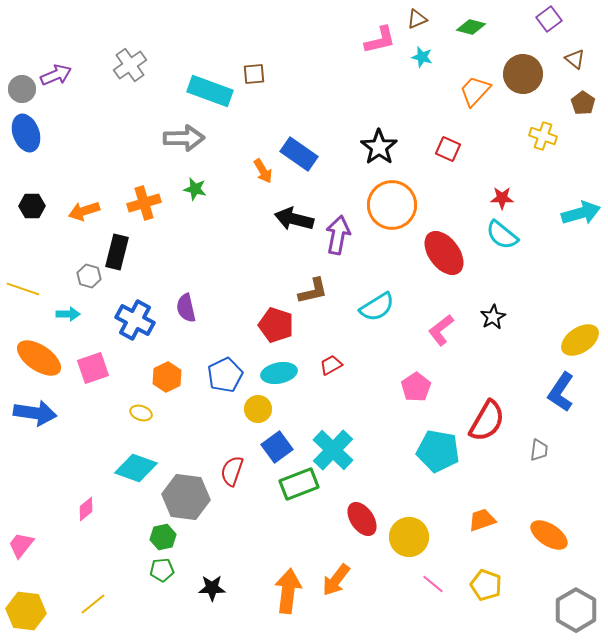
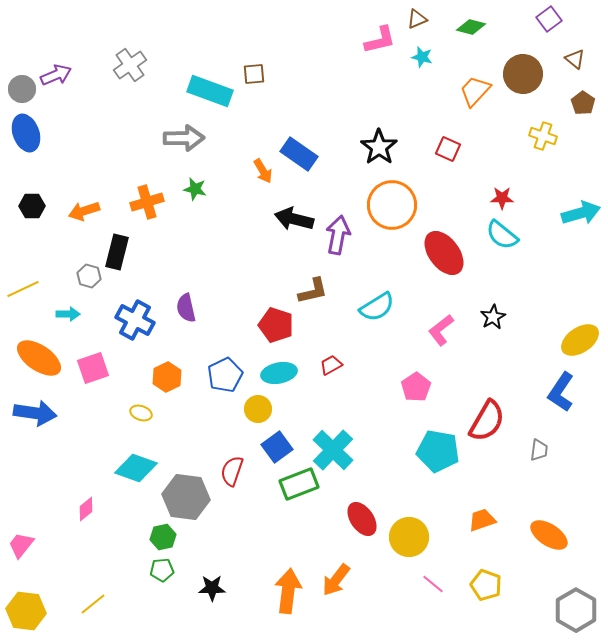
orange cross at (144, 203): moved 3 px right, 1 px up
yellow line at (23, 289): rotated 44 degrees counterclockwise
